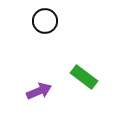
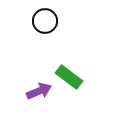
green rectangle: moved 15 px left
